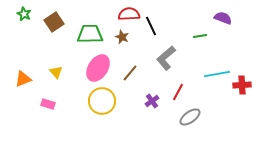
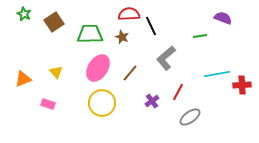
yellow circle: moved 2 px down
